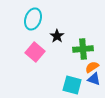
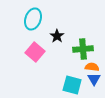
orange semicircle: rotated 40 degrees clockwise
blue triangle: rotated 40 degrees clockwise
